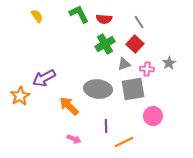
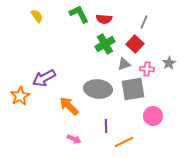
gray line: moved 5 px right; rotated 56 degrees clockwise
